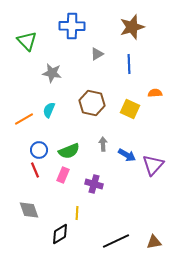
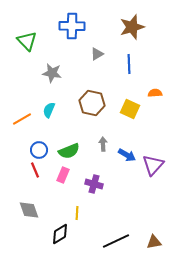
orange line: moved 2 px left
